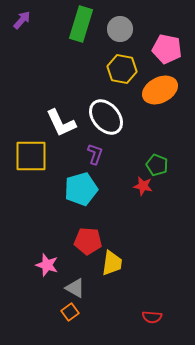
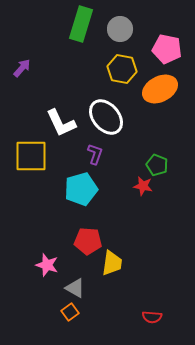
purple arrow: moved 48 px down
orange ellipse: moved 1 px up
